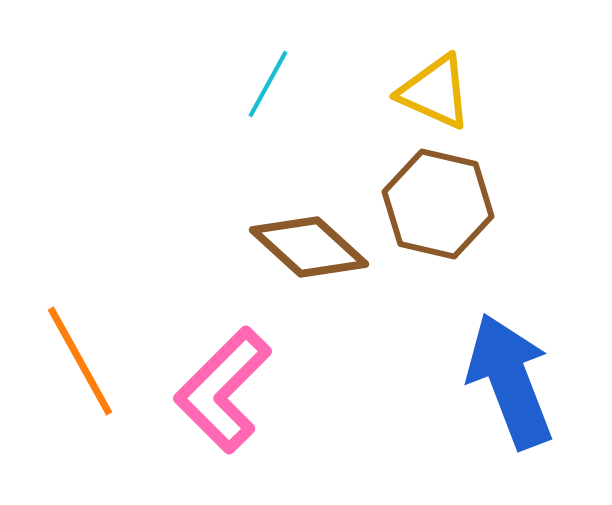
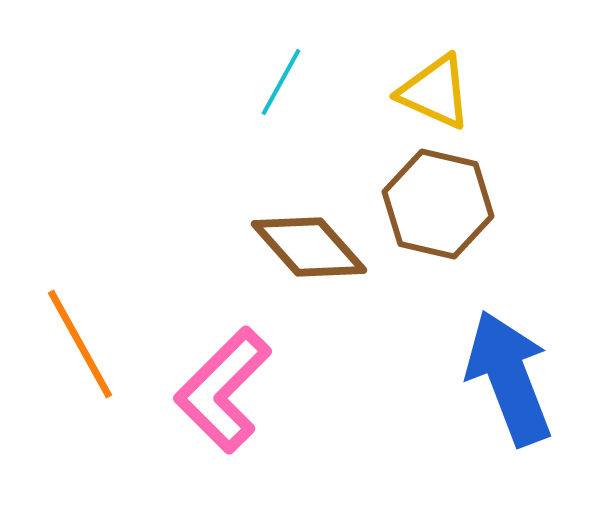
cyan line: moved 13 px right, 2 px up
brown diamond: rotated 6 degrees clockwise
orange line: moved 17 px up
blue arrow: moved 1 px left, 3 px up
